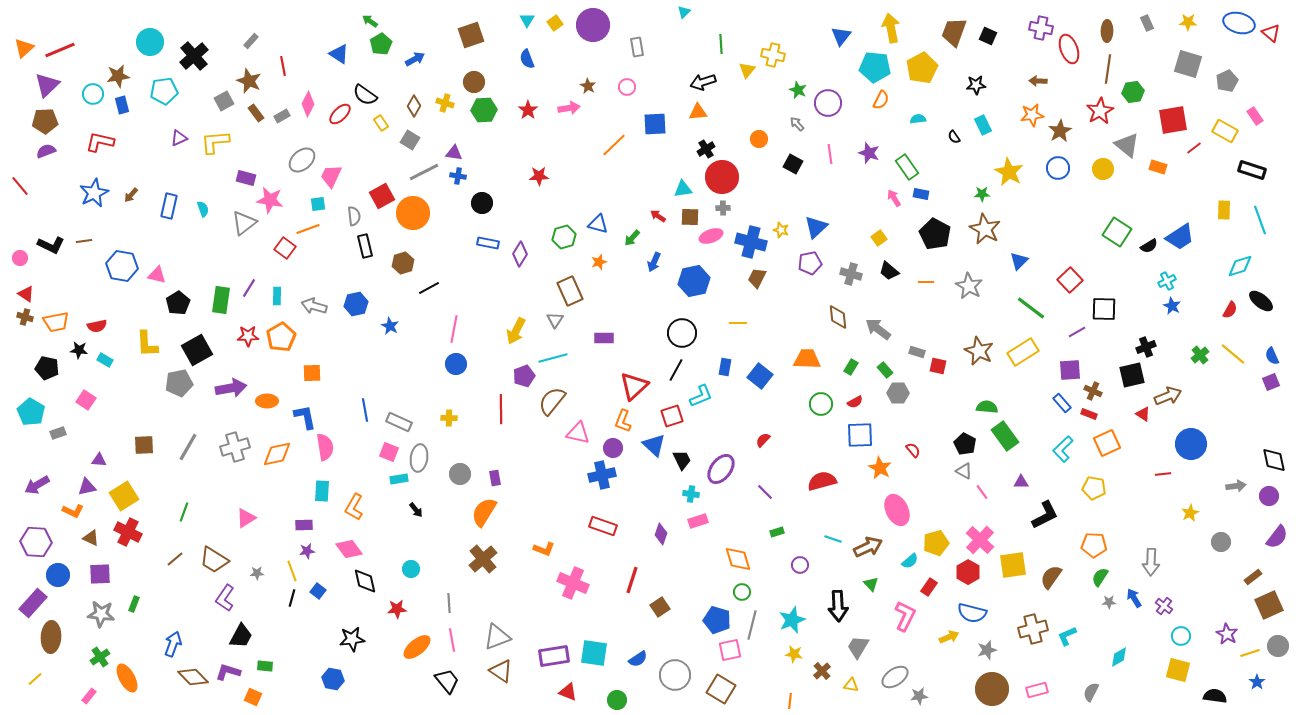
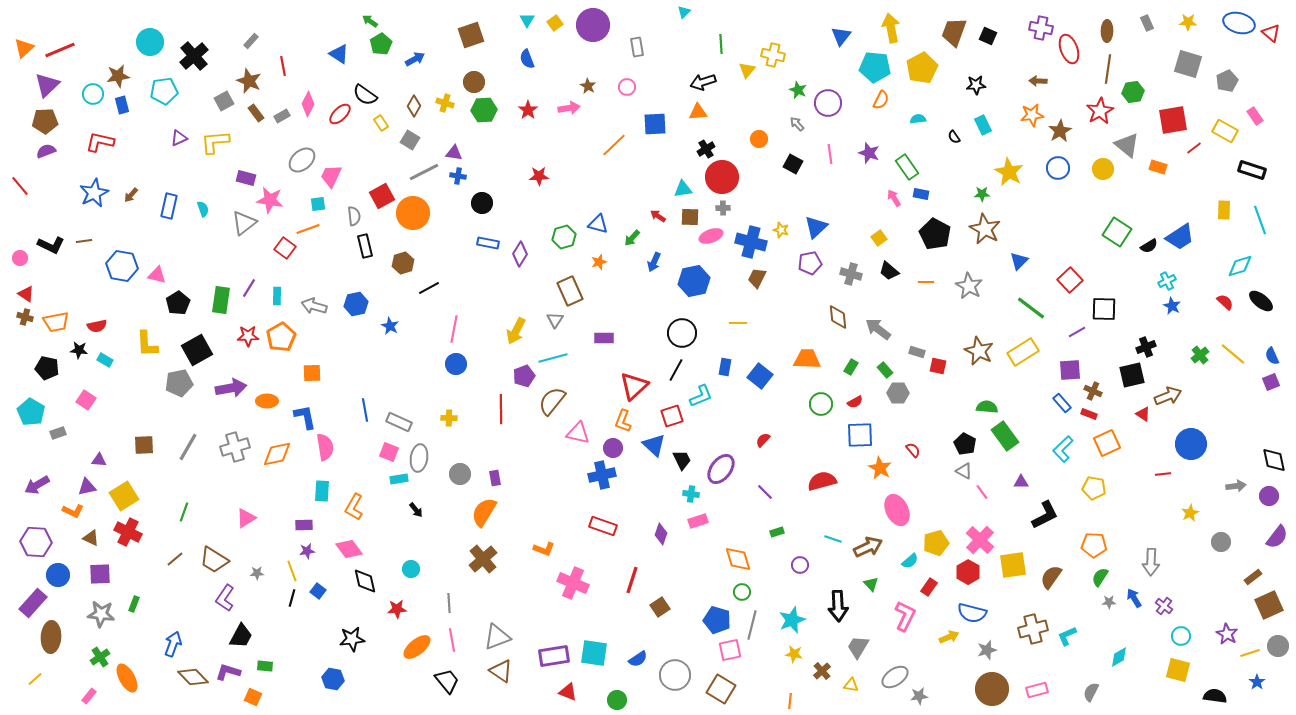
red semicircle at (1230, 310): moved 5 px left, 8 px up; rotated 78 degrees counterclockwise
